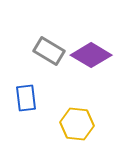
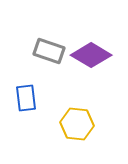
gray rectangle: rotated 12 degrees counterclockwise
